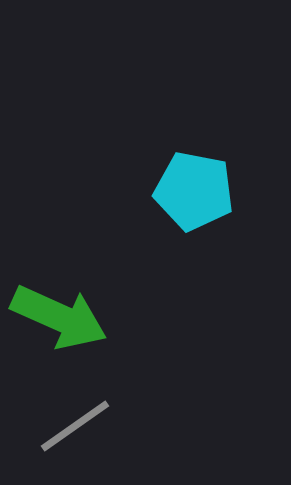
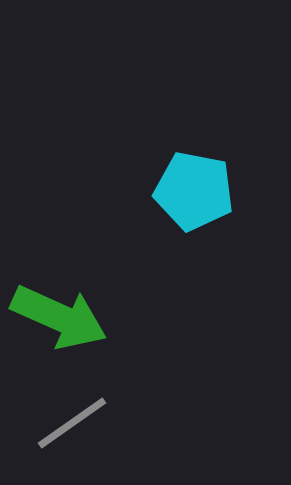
gray line: moved 3 px left, 3 px up
